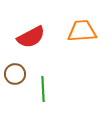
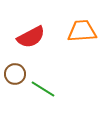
green line: rotated 55 degrees counterclockwise
